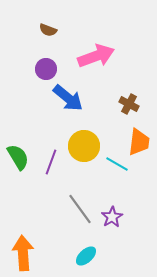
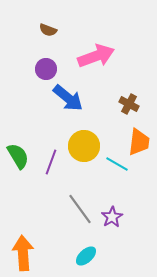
green semicircle: moved 1 px up
